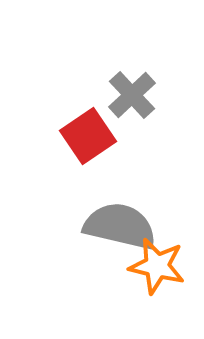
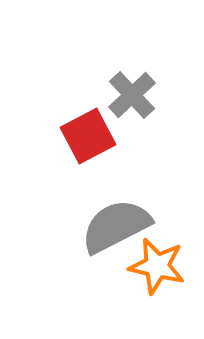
red square: rotated 6 degrees clockwise
gray semicircle: moved 4 px left; rotated 40 degrees counterclockwise
